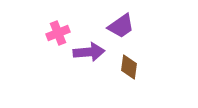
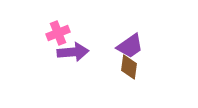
purple trapezoid: moved 9 px right, 20 px down
purple arrow: moved 16 px left
